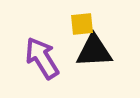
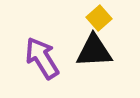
yellow square: moved 17 px right, 6 px up; rotated 35 degrees counterclockwise
